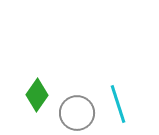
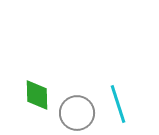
green diamond: rotated 36 degrees counterclockwise
